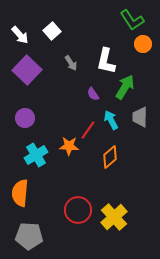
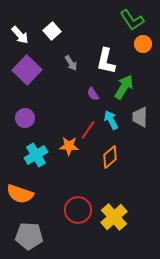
green arrow: moved 1 px left
orange semicircle: moved 1 px down; rotated 76 degrees counterclockwise
